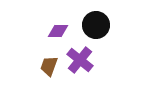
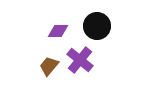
black circle: moved 1 px right, 1 px down
brown trapezoid: rotated 20 degrees clockwise
